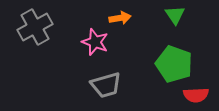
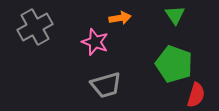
red semicircle: rotated 70 degrees counterclockwise
